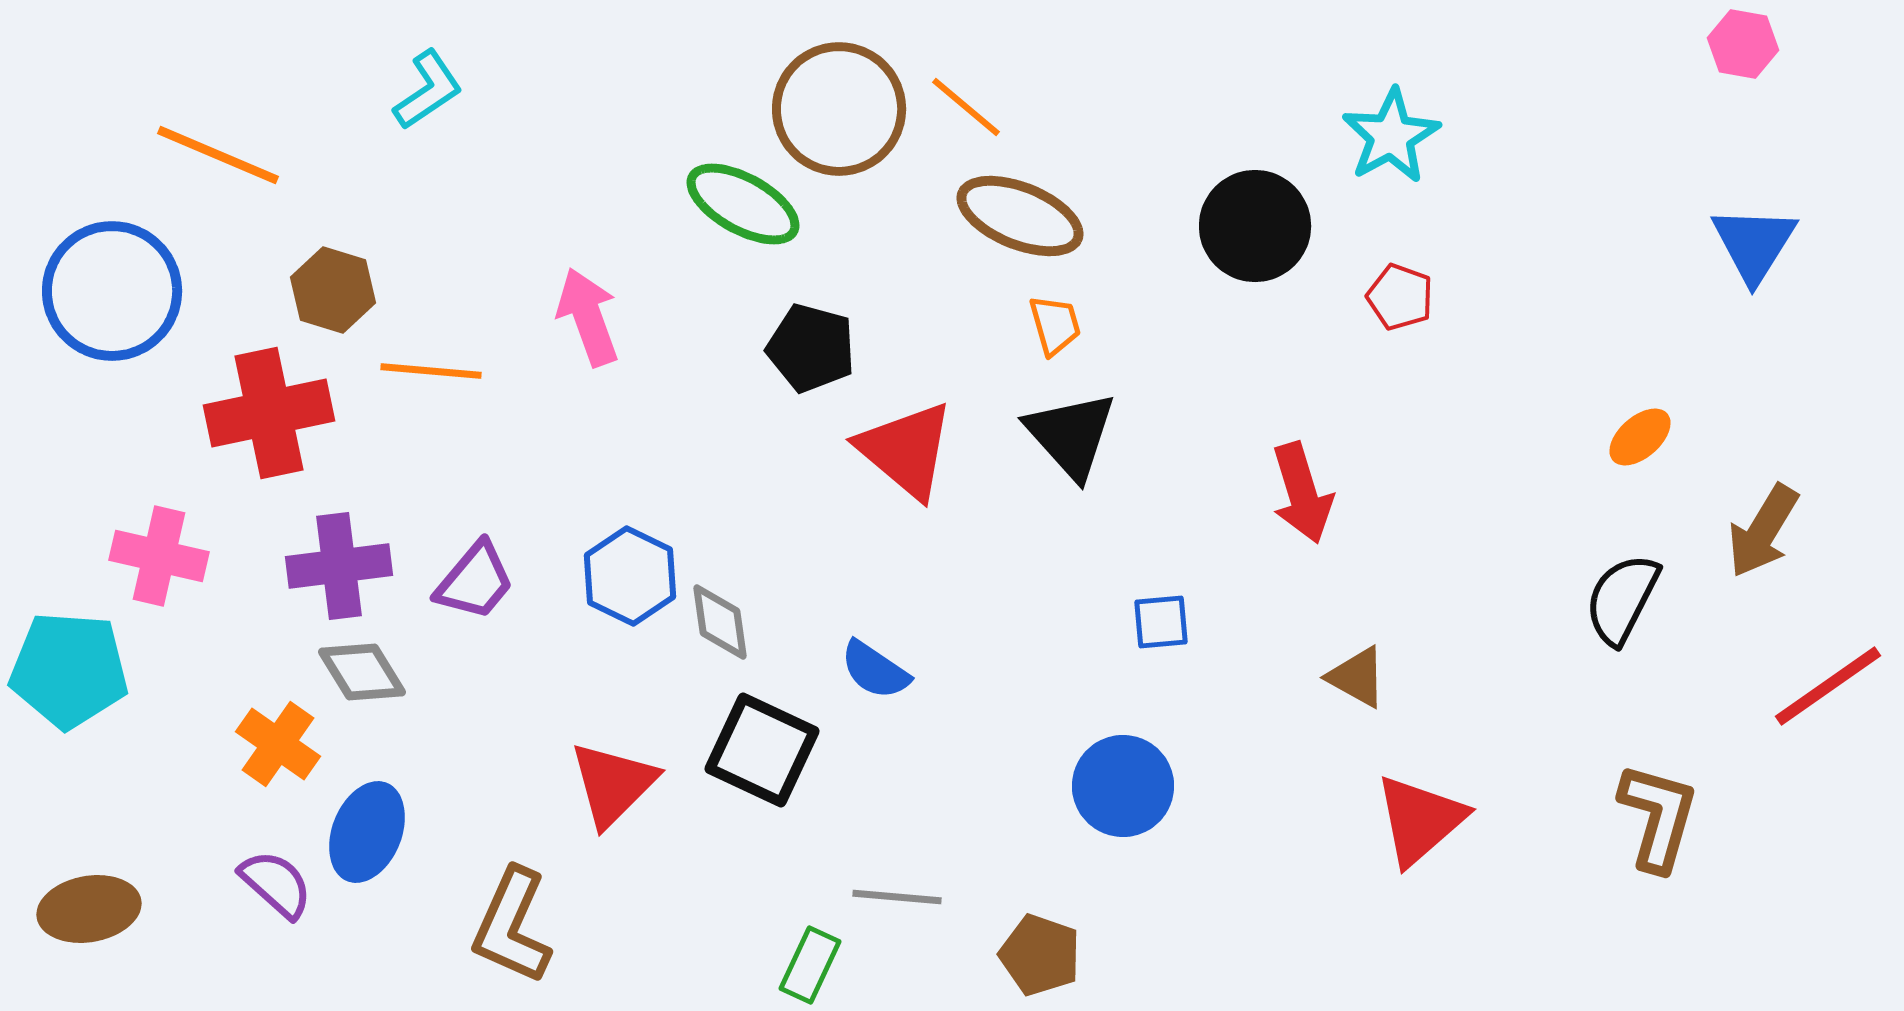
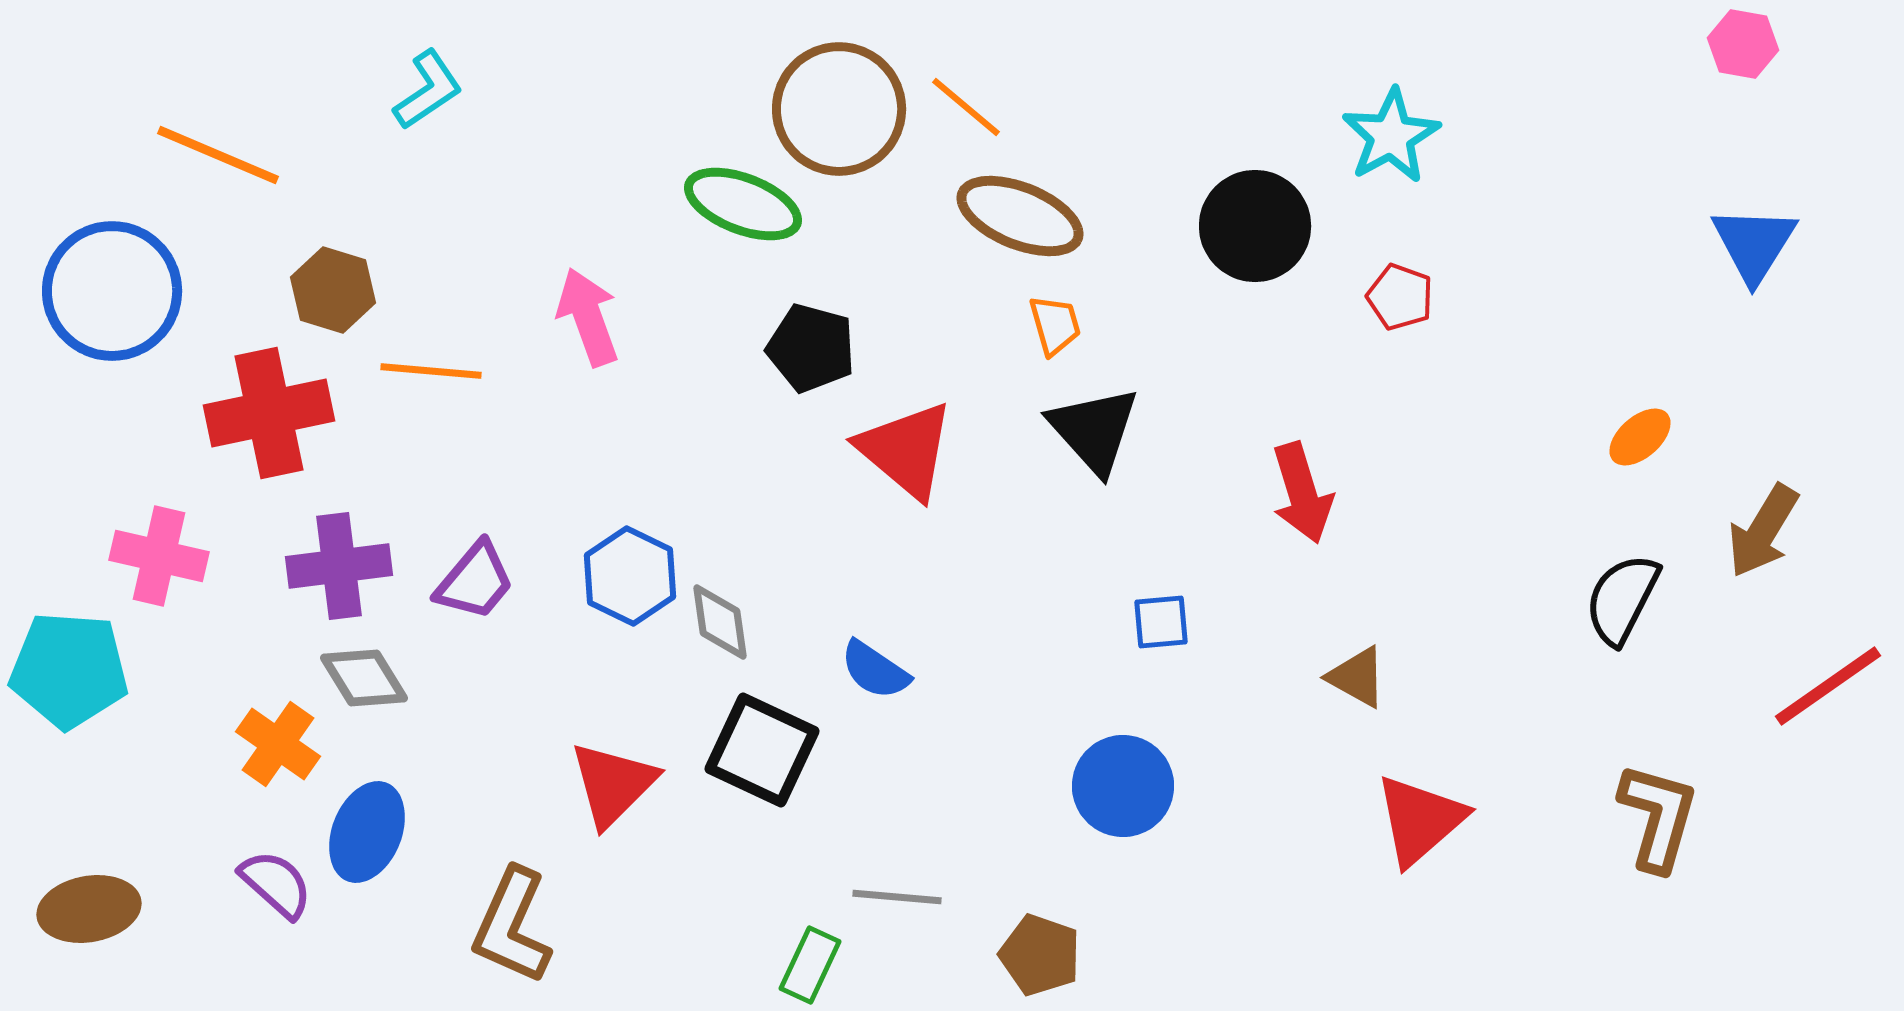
green ellipse at (743, 204): rotated 8 degrees counterclockwise
black triangle at (1071, 435): moved 23 px right, 5 px up
gray diamond at (362, 672): moved 2 px right, 6 px down
